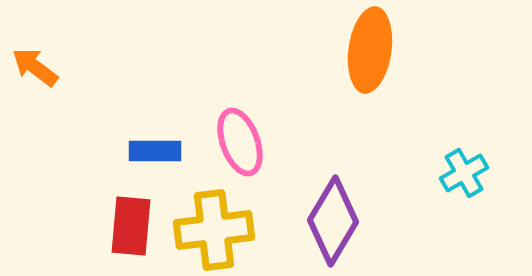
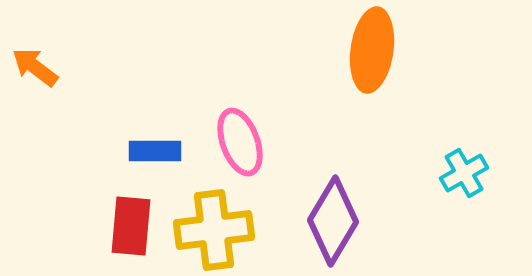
orange ellipse: moved 2 px right
